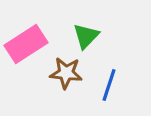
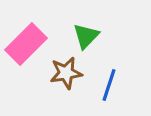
pink rectangle: rotated 12 degrees counterclockwise
brown star: rotated 16 degrees counterclockwise
